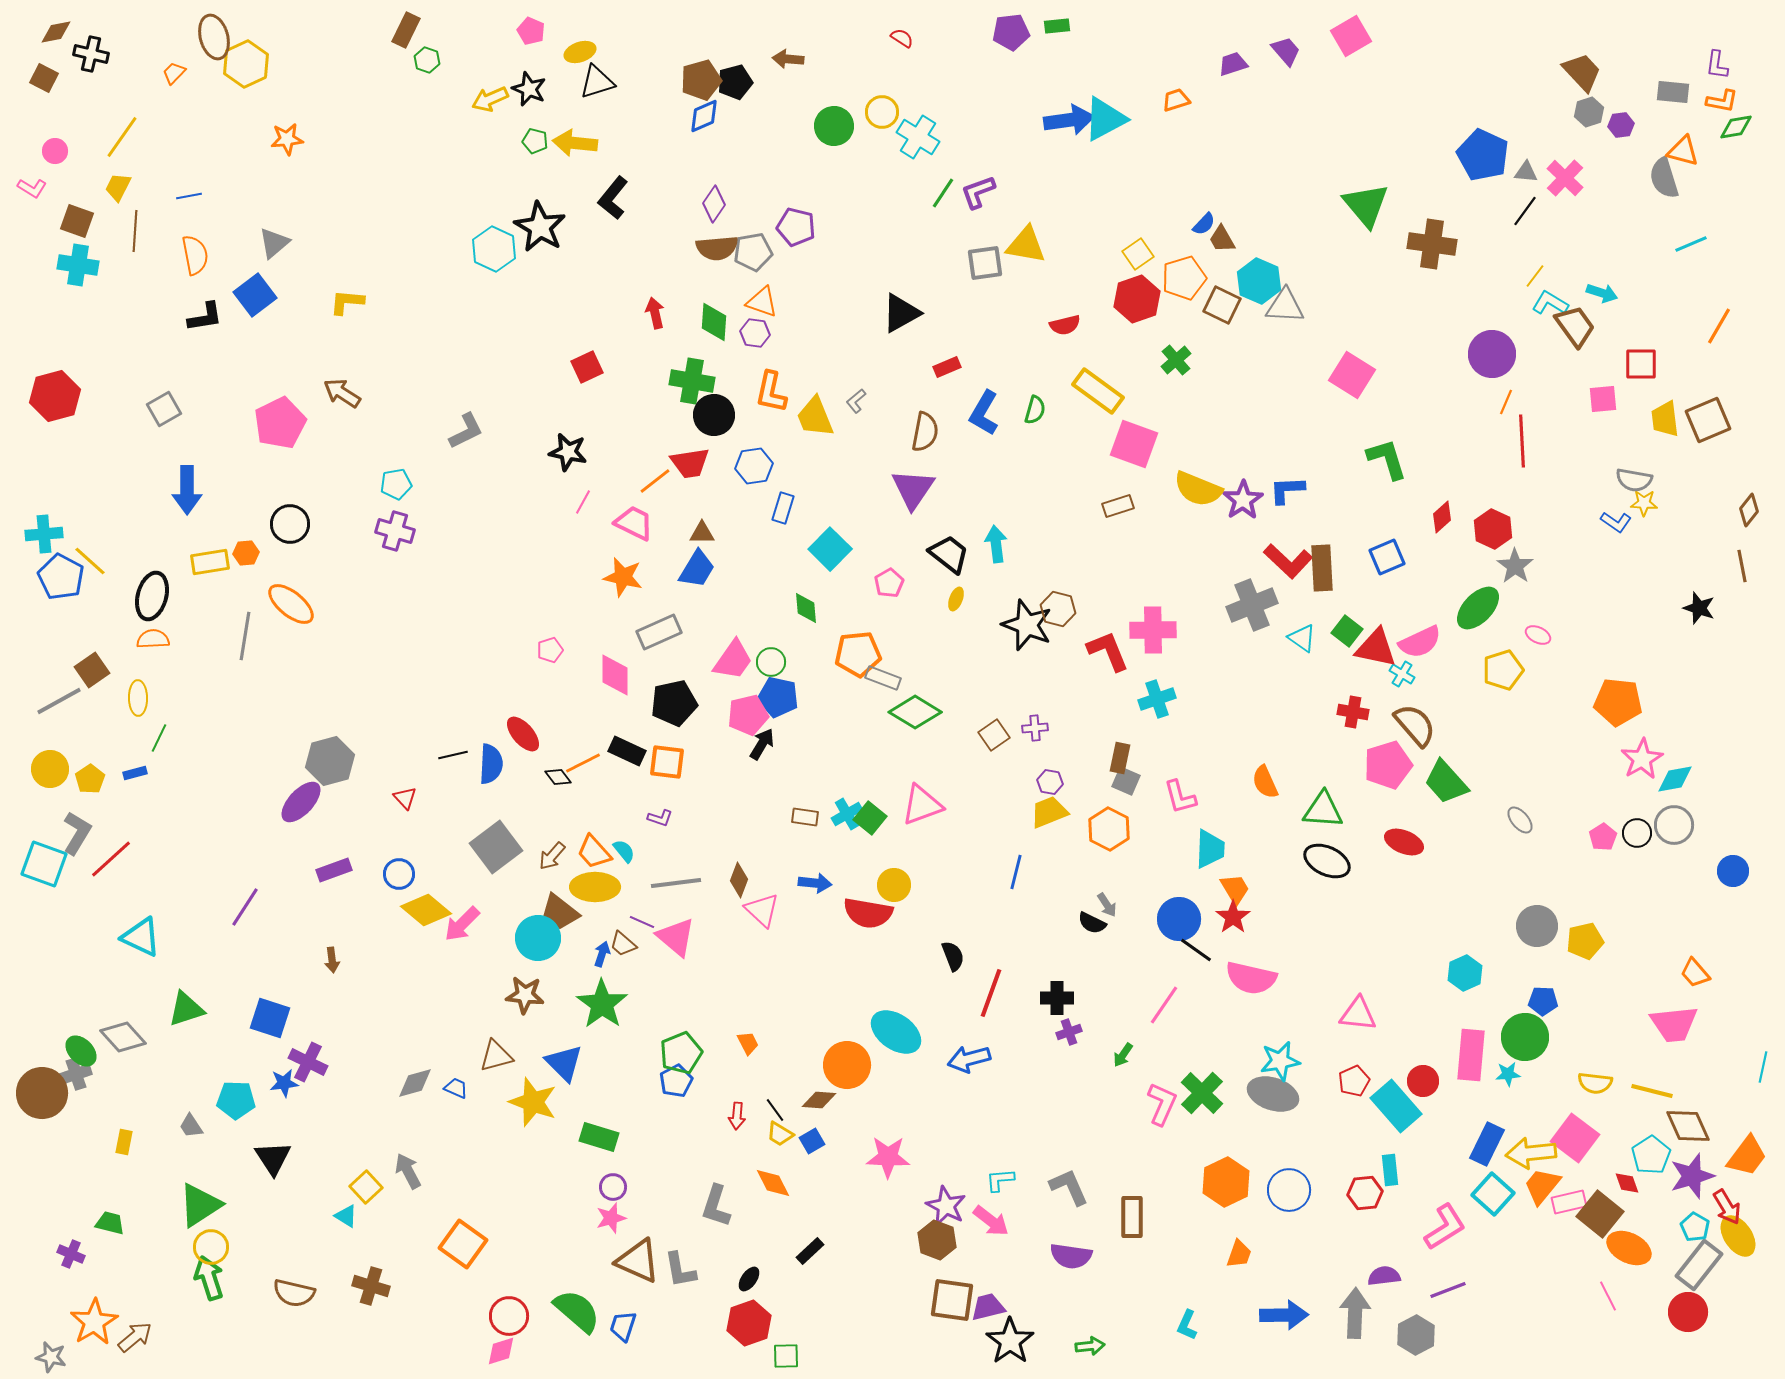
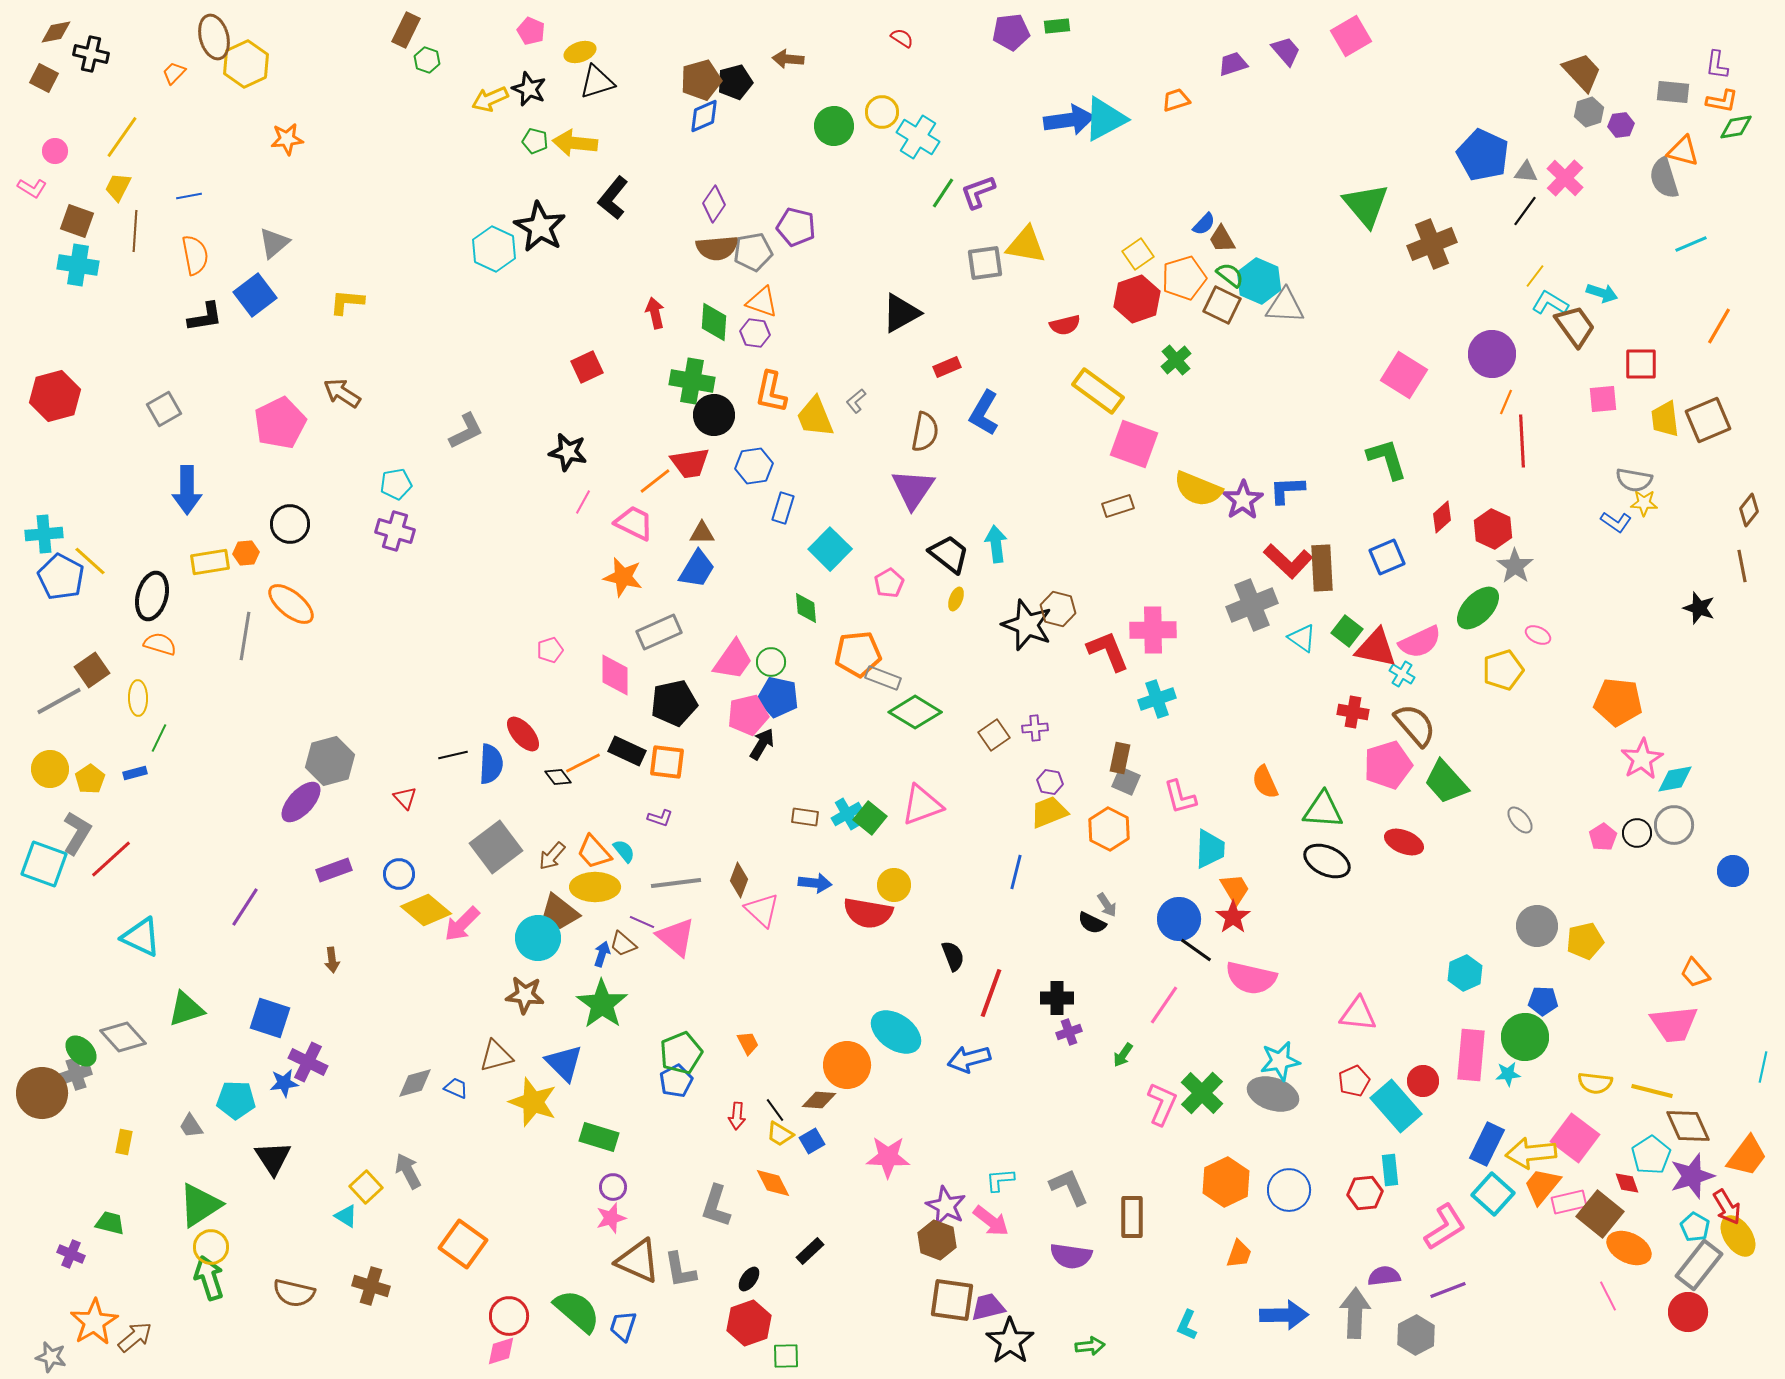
brown cross at (1432, 244): rotated 30 degrees counterclockwise
pink square at (1352, 375): moved 52 px right
green semicircle at (1035, 410): moved 195 px right, 135 px up; rotated 68 degrees counterclockwise
orange semicircle at (153, 639): moved 7 px right, 5 px down; rotated 20 degrees clockwise
